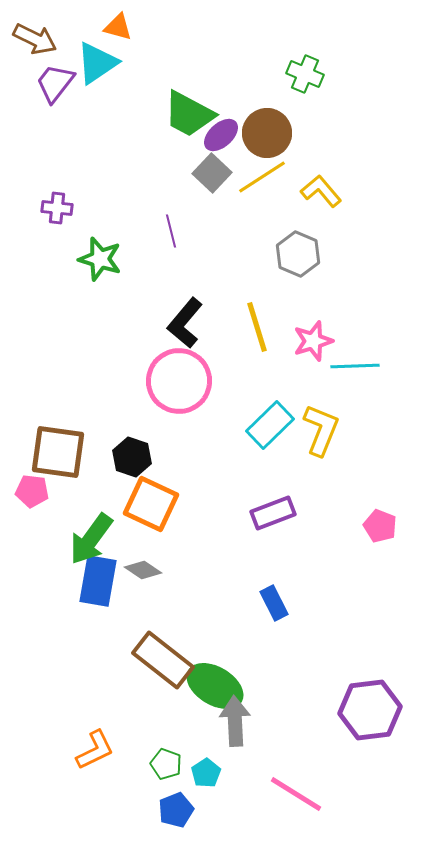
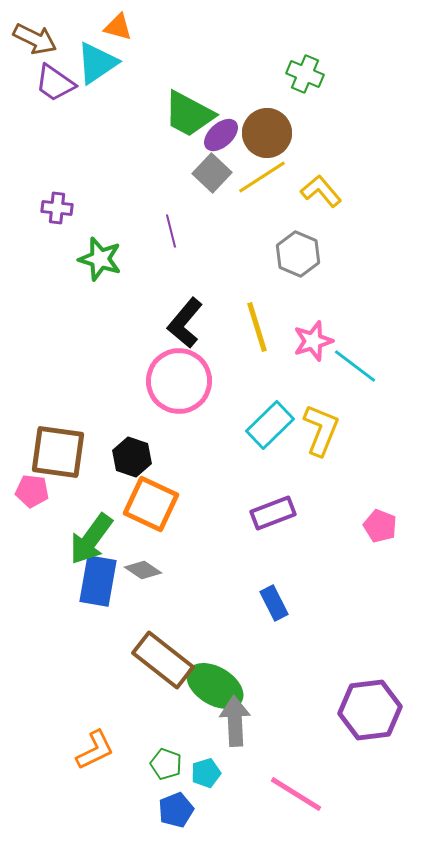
purple trapezoid at (55, 83): rotated 93 degrees counterclockwise
cyan line at (355, 366): rotated 39 degrees clockwise
cyan pentagon at (206, 773): rotated 16 degrees clockwise
